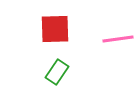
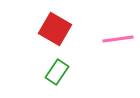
red square: rotated 32 degrees clockwise
